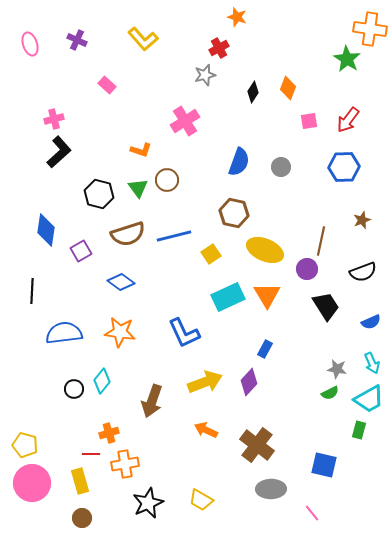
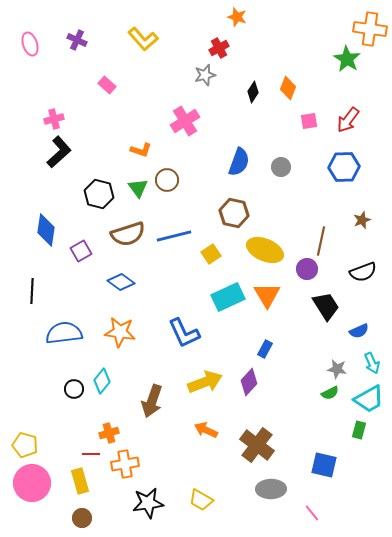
blue semicircle at (371, 322): moved 12 px left, 9 px down
black star at (148, 503): rotated 16 degrees clockwise
